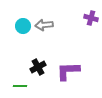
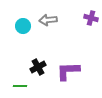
gray arrow: moved 4 px right, 5 px up
